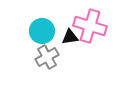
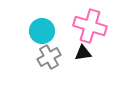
black triangle: moved 13 px right, 16 px down
gray cross: moved 2 px right
